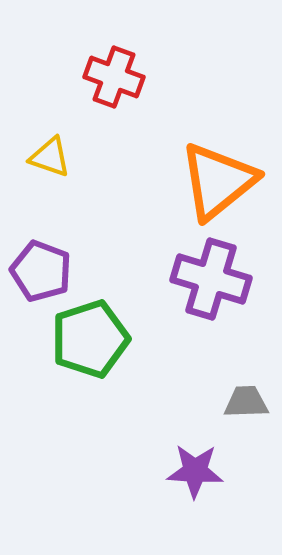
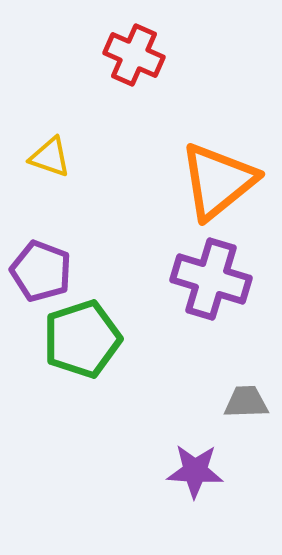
red cross: moved 20 px right, 22 px up; rotated 4 degrees clockwise
green pentagon: moved 8 px left
